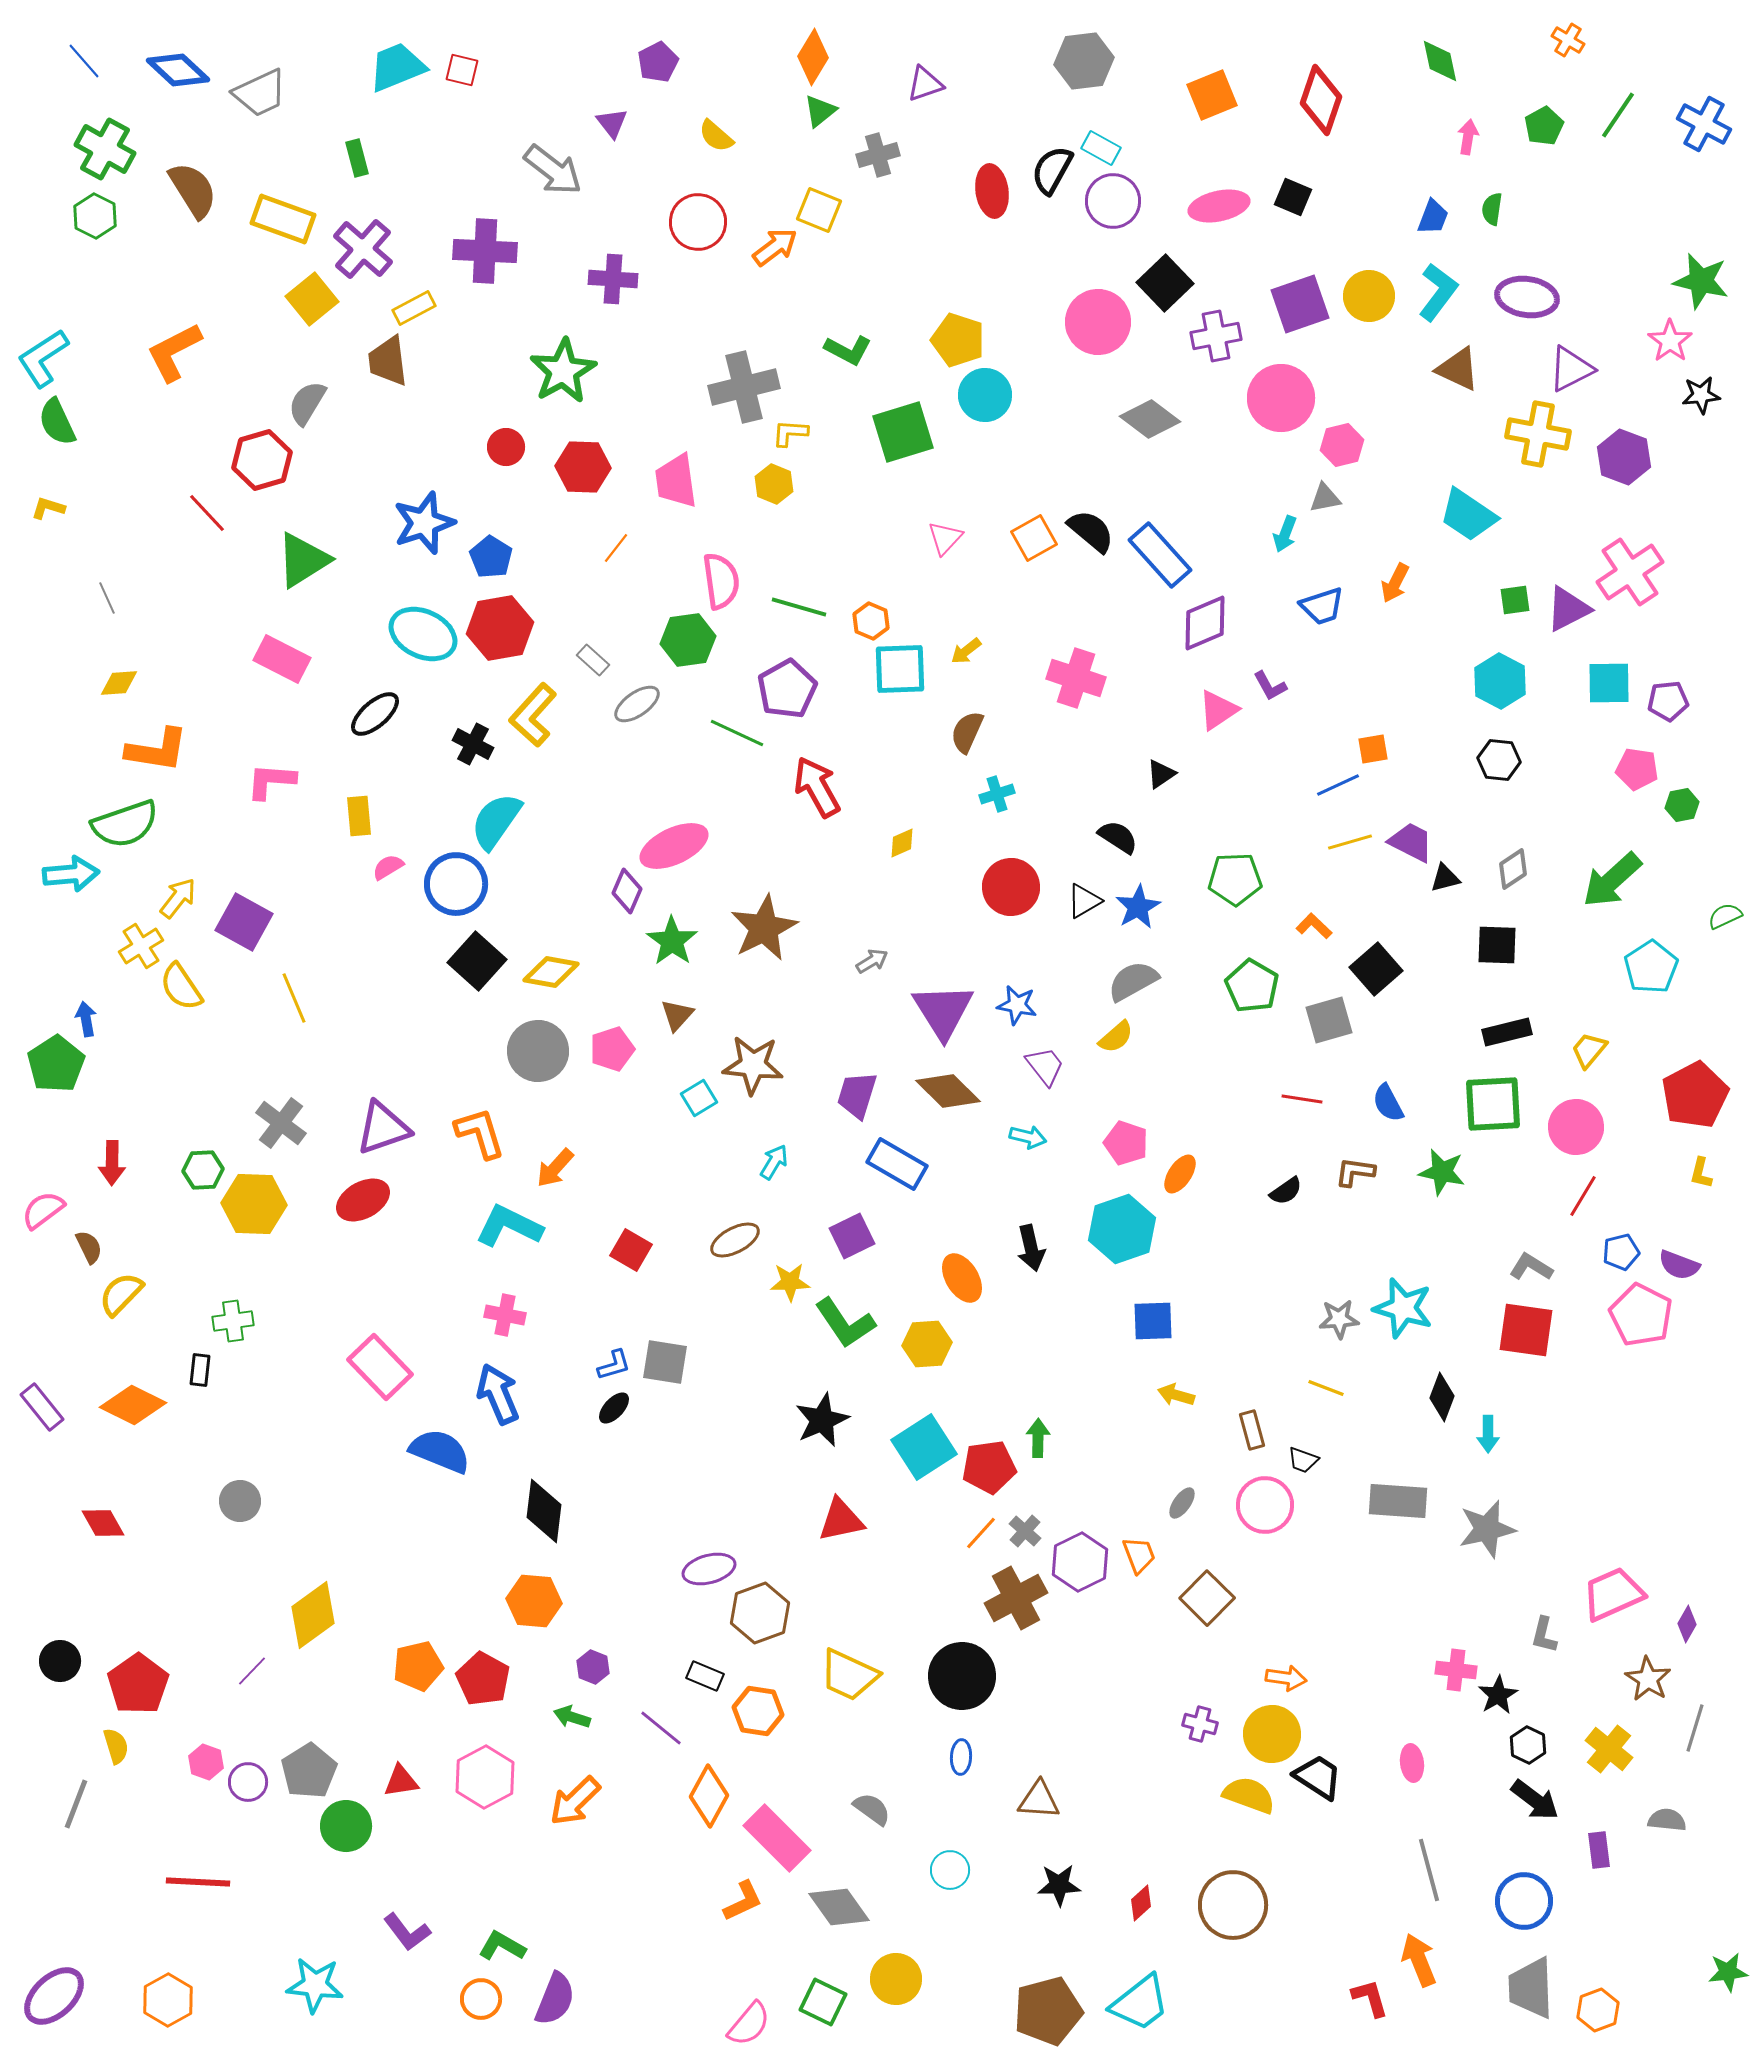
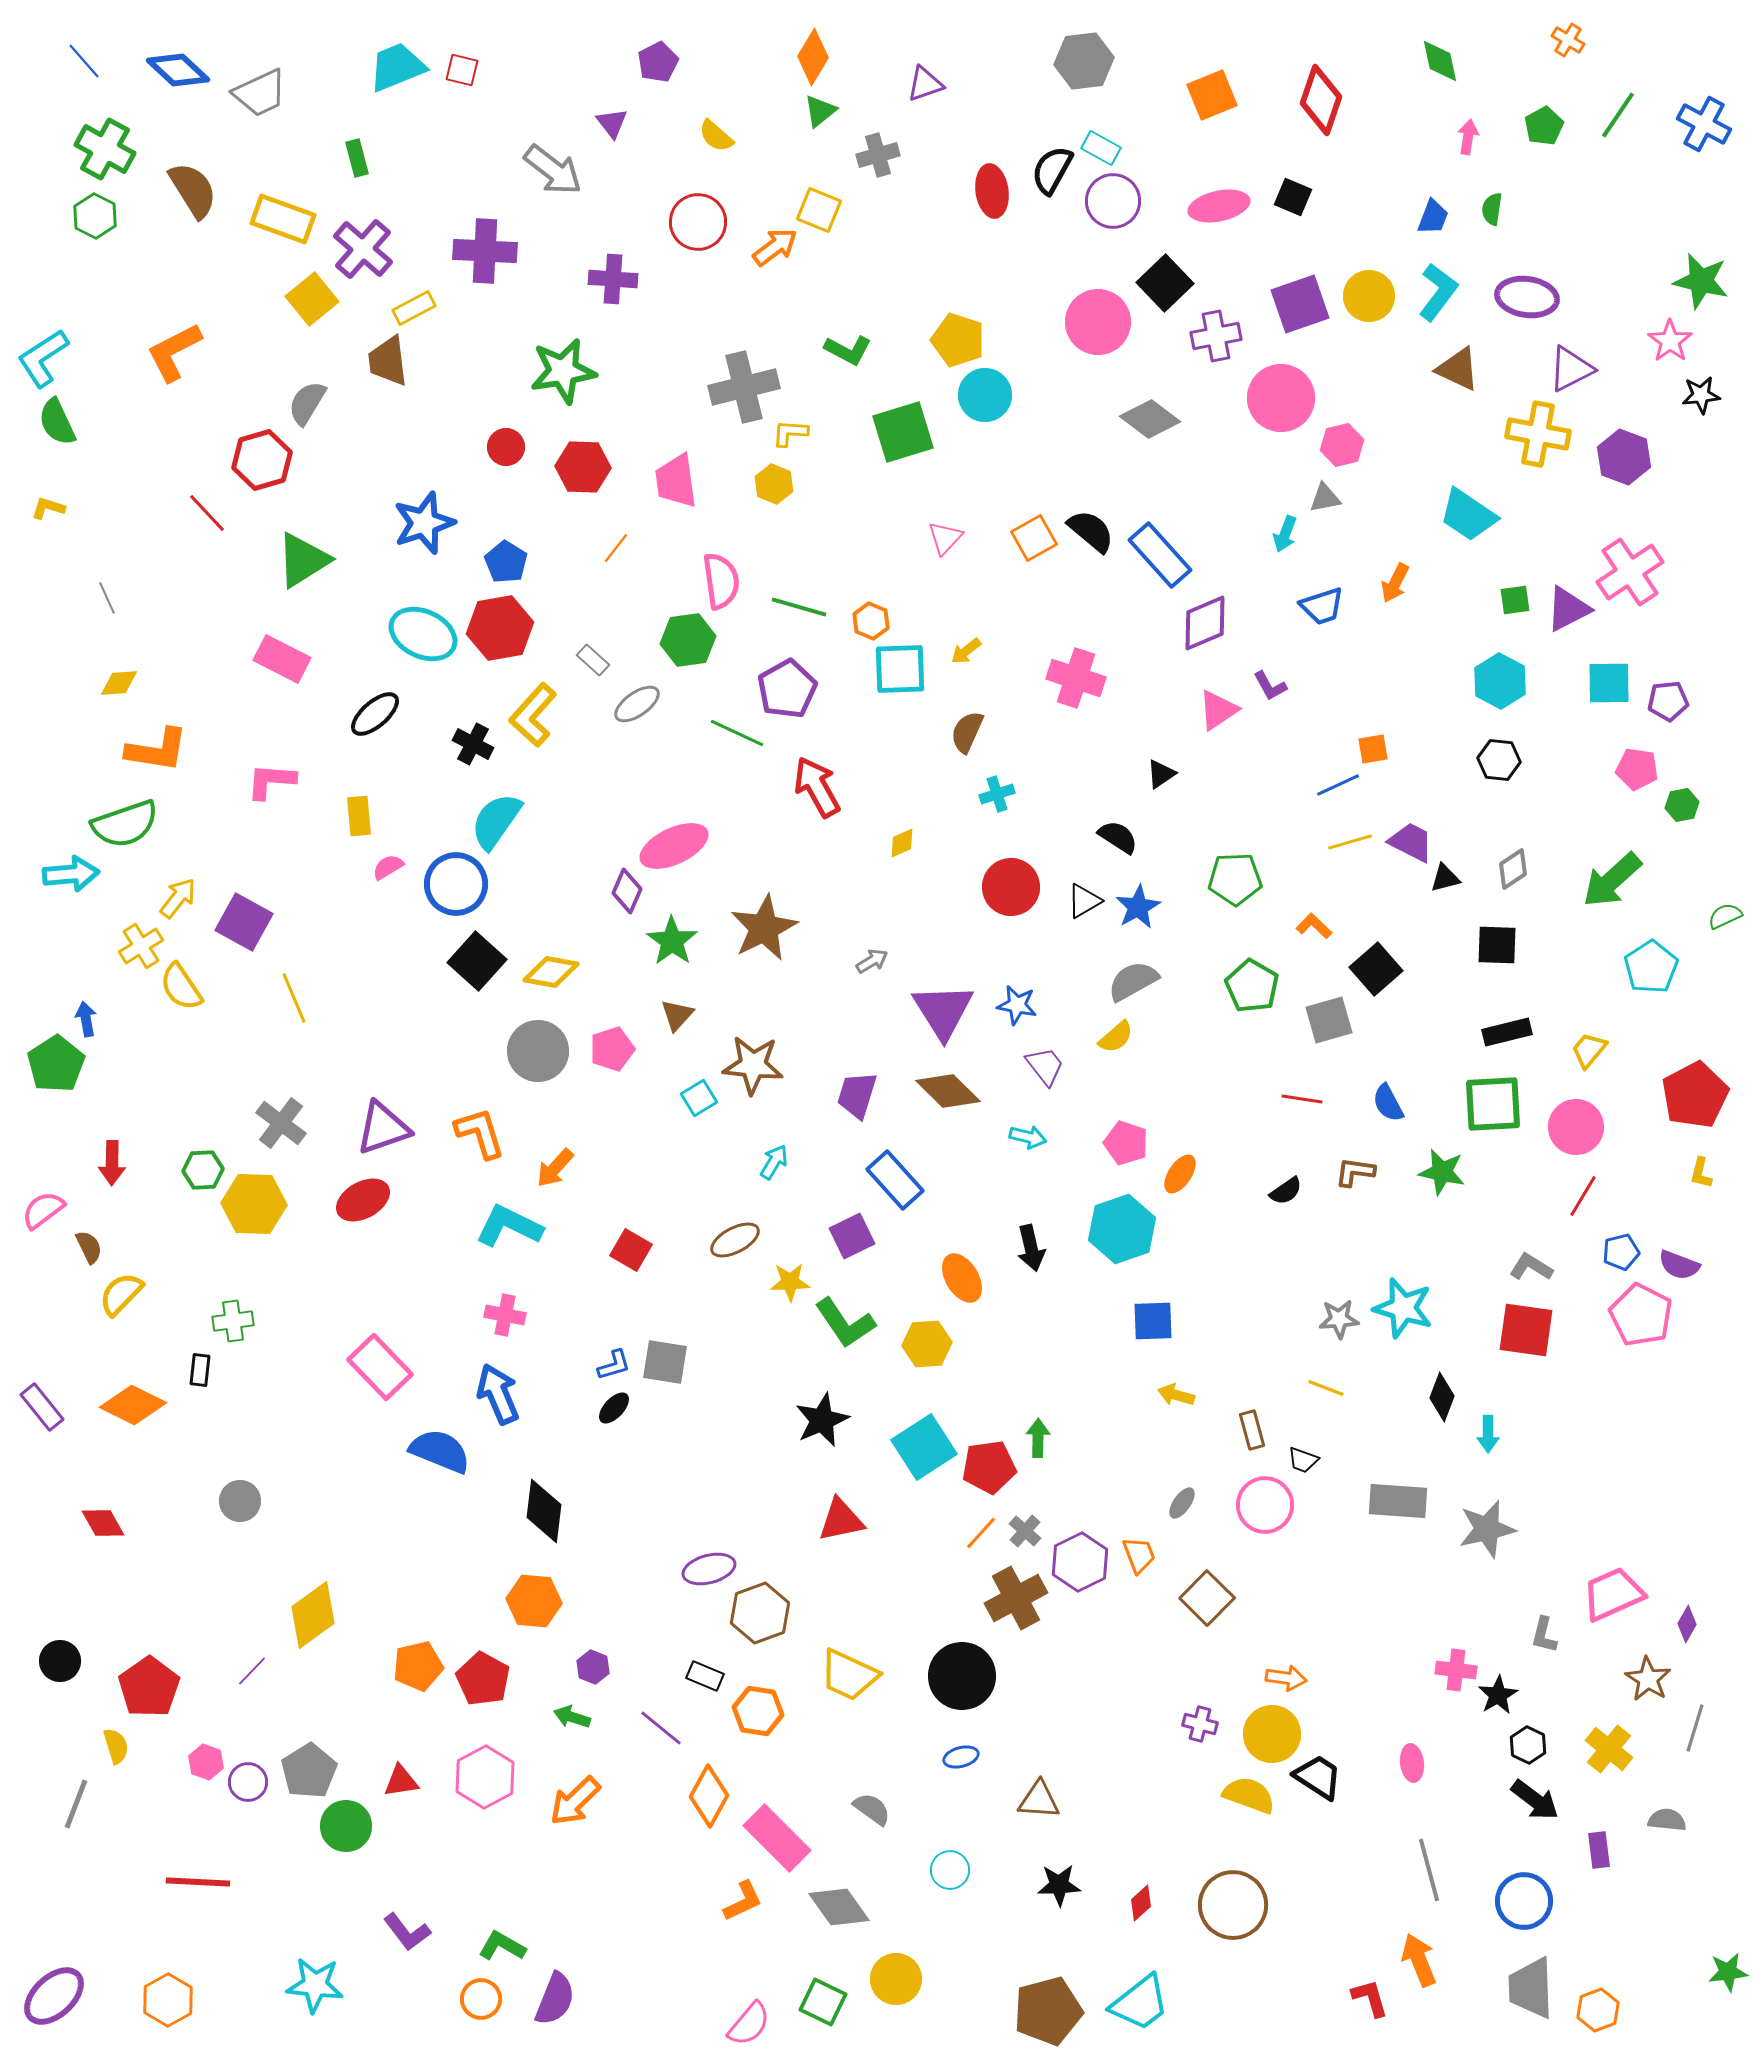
green star at (563, 371): rotated 20 degrees clockwise
blue pentagon at (491, 557): moved 15 px right, 5 px down
blue rectangle at (897, 1164): moved 2 px left, 16 px down; rotated 18 degrees clockwise
red pentagon at (138, 1684): moved 11 px right, 3 px down
blue ellipse at (961, 1757): rotated 72 degrees clockwise
